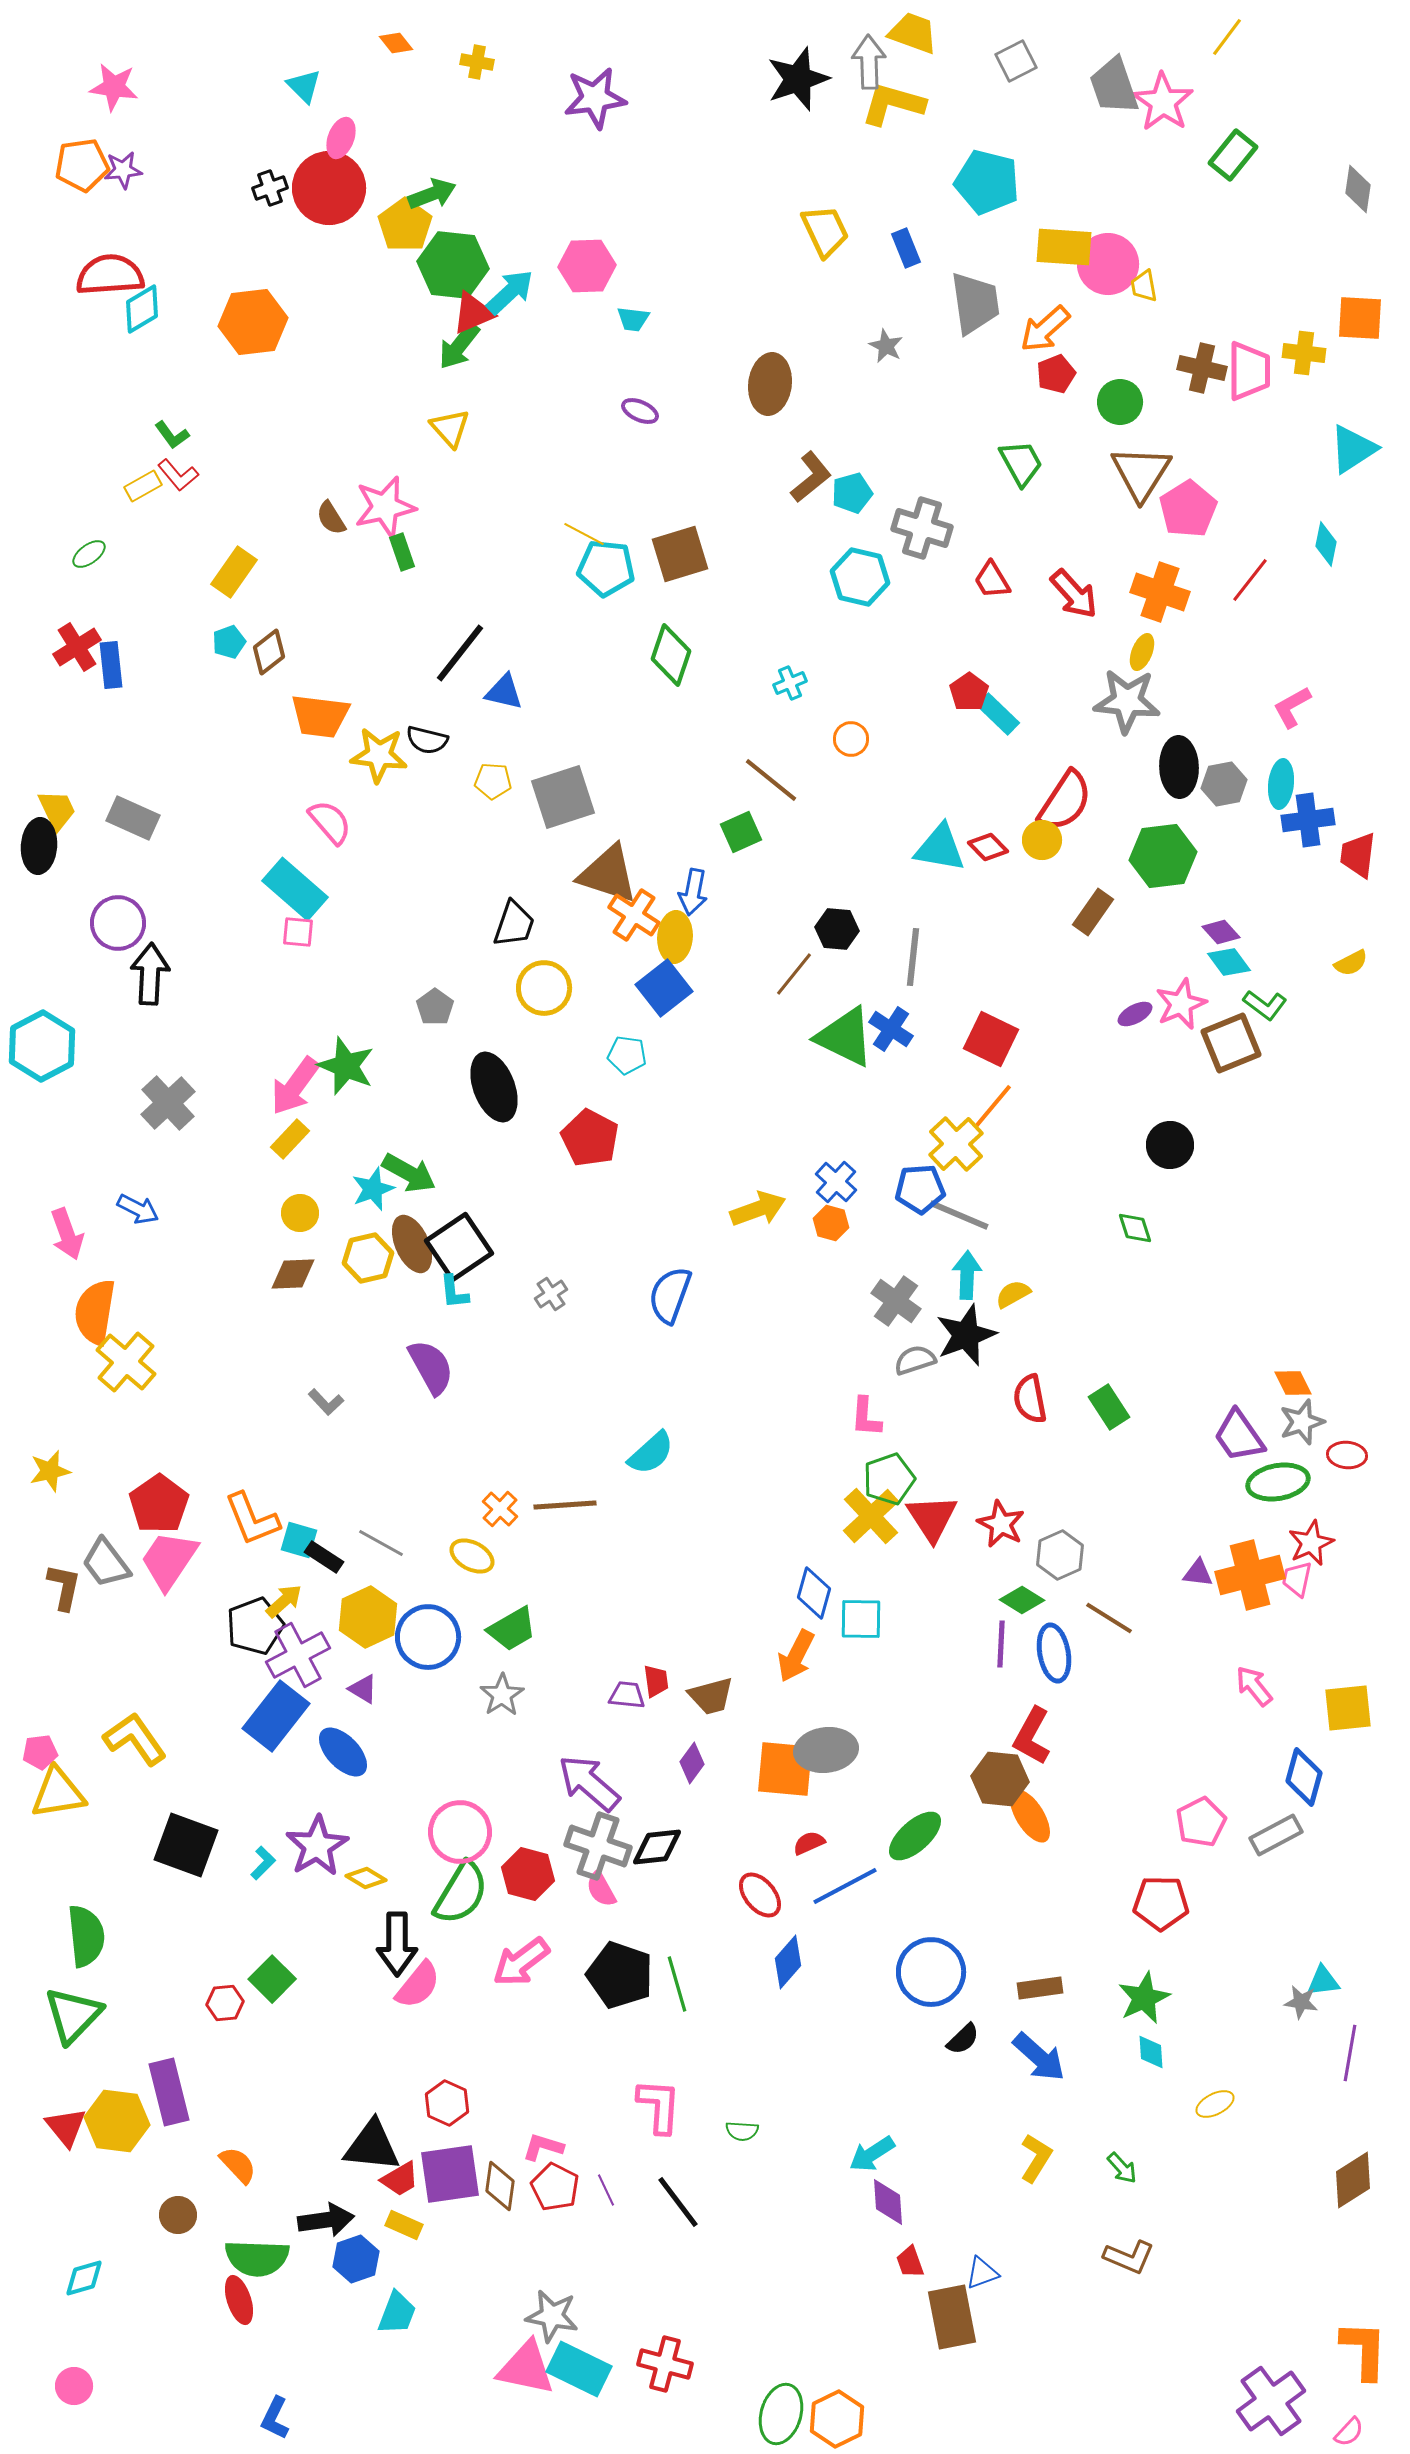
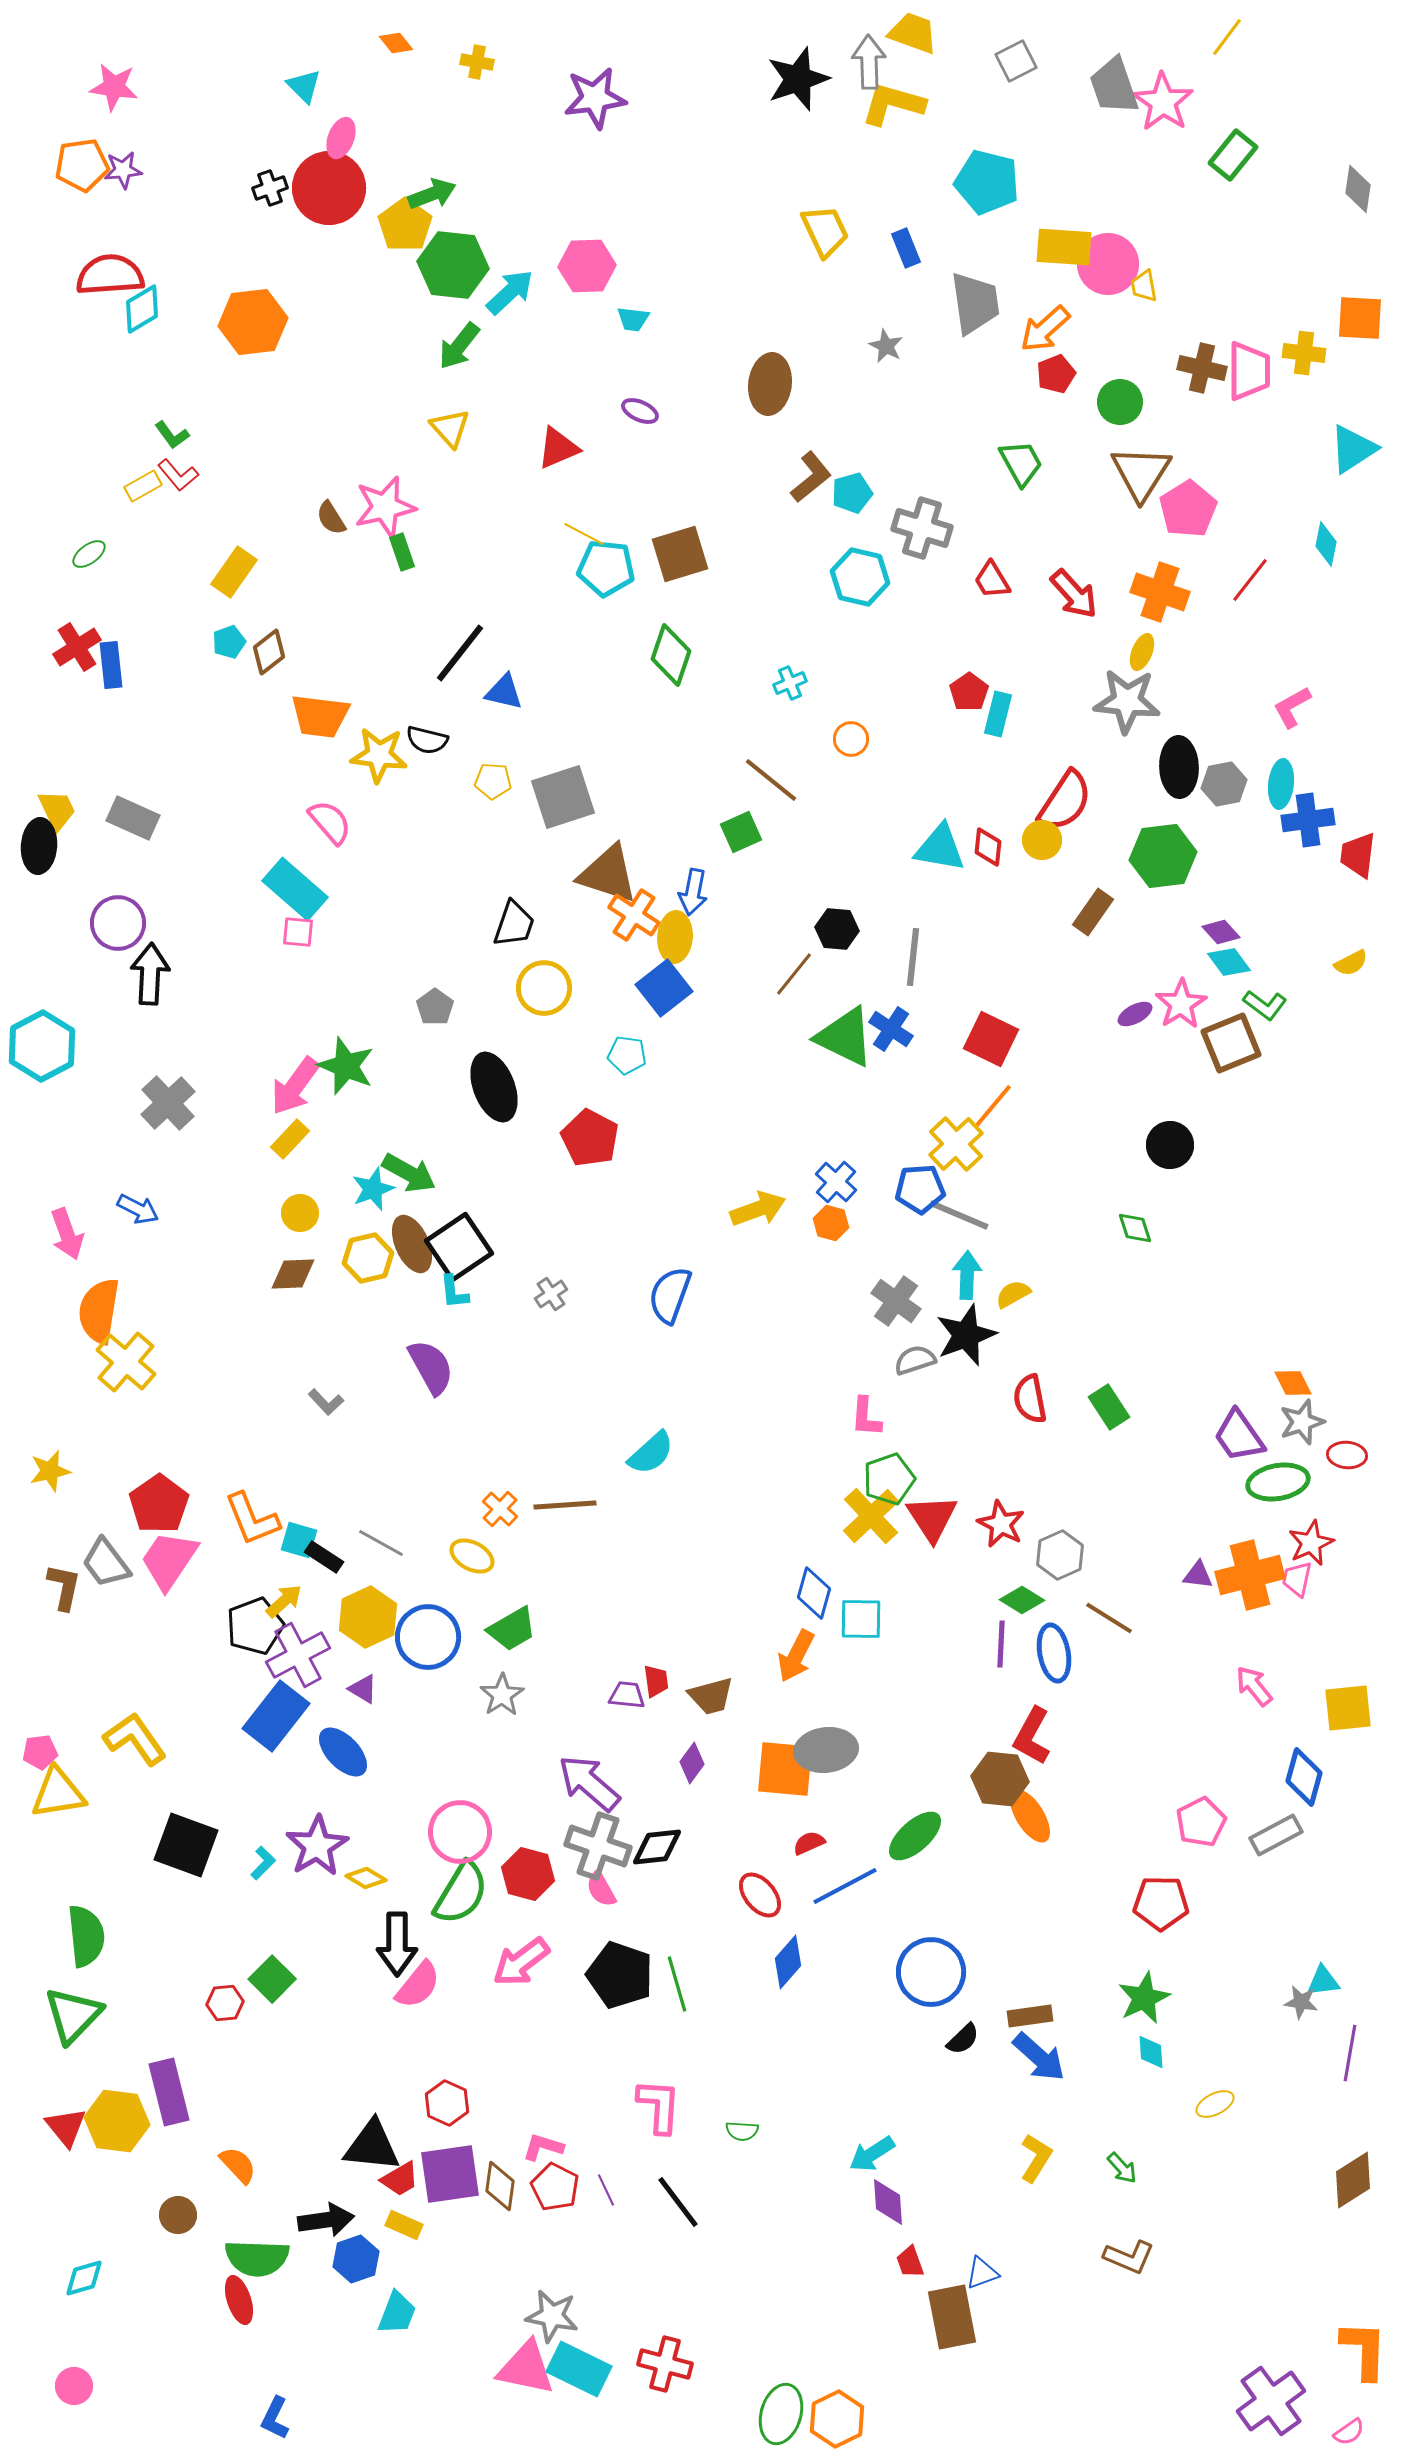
red triangle at (473, 313): moved 85 px right, 135 px down
cyan rectangle at (998, 714): rotated 60 degrees clockwise
red diamond at (988, 847): rotated 51 degrees clockwise
pink star at (1181, 1004): rotated 9 degrees counterclockwise
orange semicircle at (95, 1312): moved 4 px right, 1 px up
purple triangle at (1198, 1573): moved 2 px down
brown rectangle at (1040, 1988): moved 10 px left, 28 px down
pink semicircle at (1349, 2432): rotated 12 degrees clockwise
